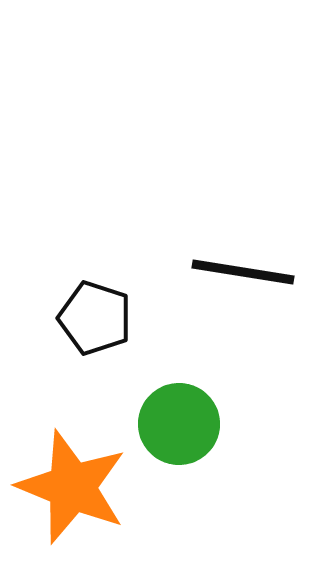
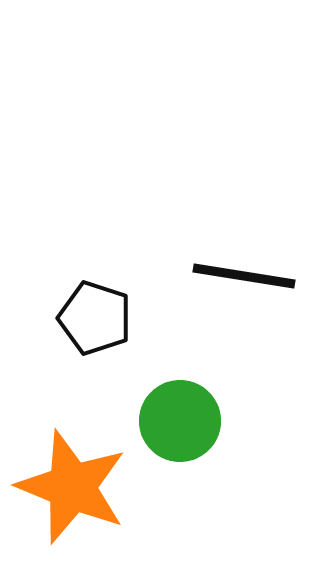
black line: moved 1 px right, 4 px down
green circle: moved 1 px right, 3 px up
